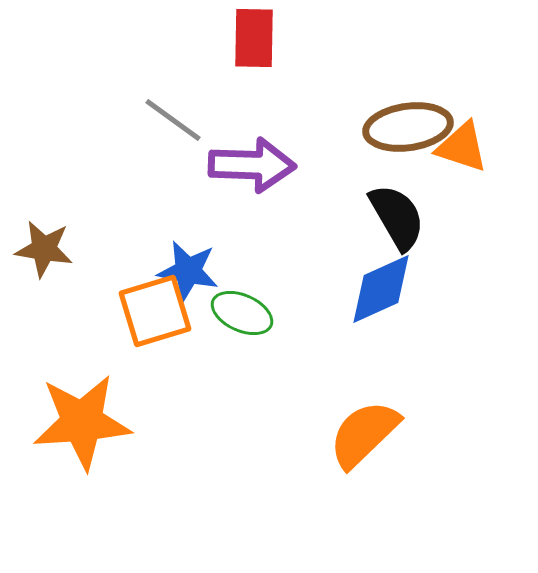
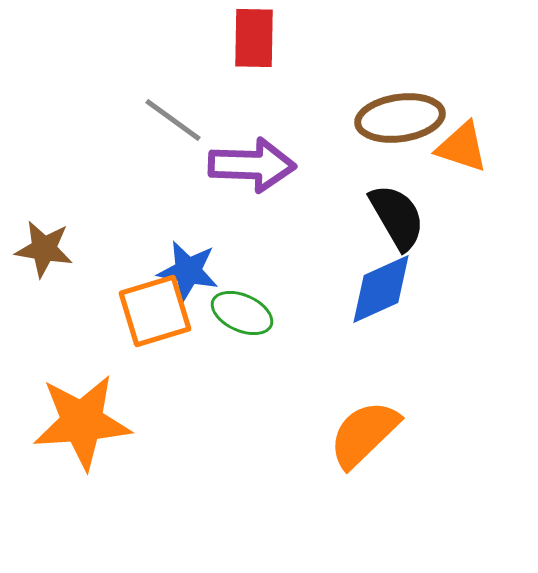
brown ellipse: moved 8 px left, 9 px up
